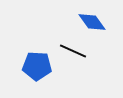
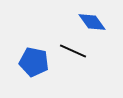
blue pentagon: moved 3 px left, 4 px up; rotated 8 degrees clockwise
